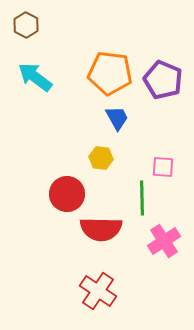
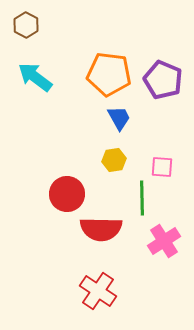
orange pentagon: moved 1 px left, 1 px down
blue trapezoid: moved 2 px right
yellow hexagon: moved 13 px right, 2 px down; rotated 15 degrees counterclockwise
pink square: moved 1 px left
